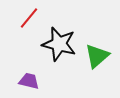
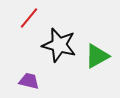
black star: moved 1 px down
green triangle: rotated 12 degrees clockwise
